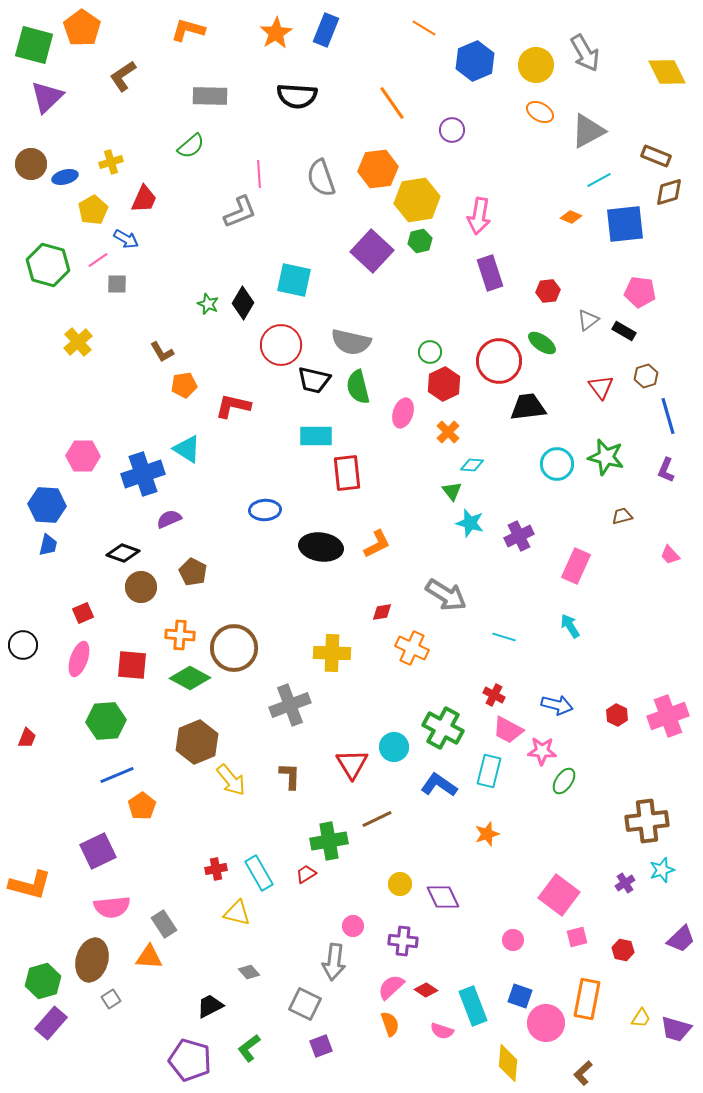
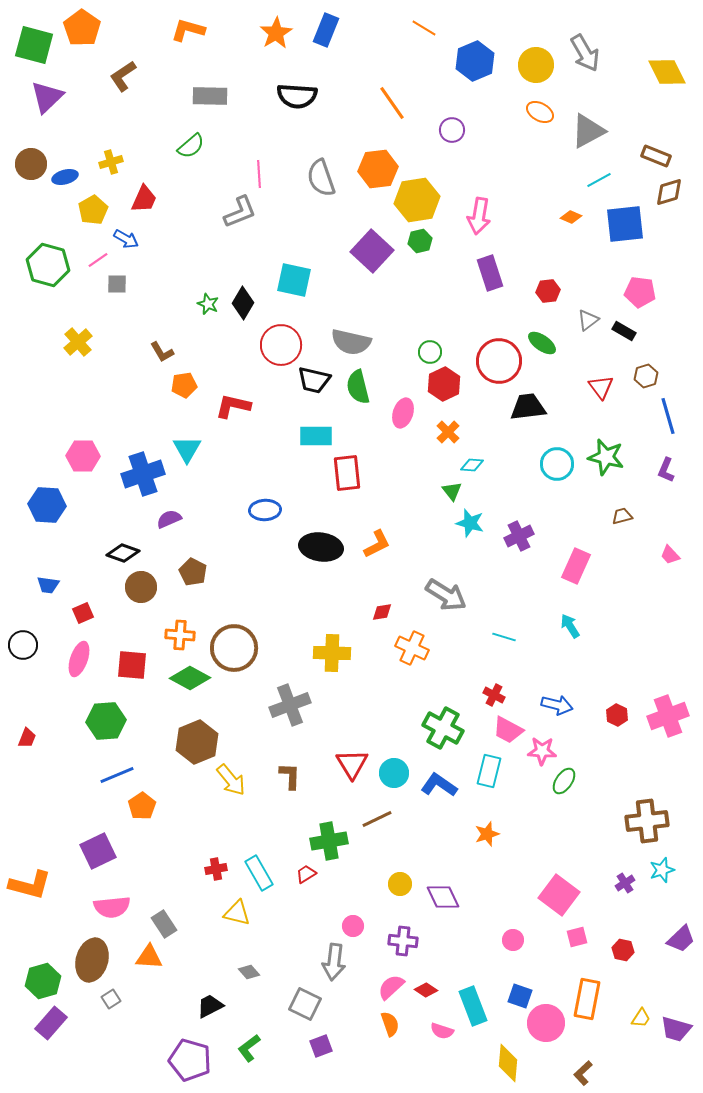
cyan triangle at (187, 449): rotated 28 degrees clockwise
blue trapezoid at (48, 545): moved 40 px down; rotated 85 degrees clockwise
cyan circle at (394, 747): moved 26 px down
